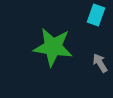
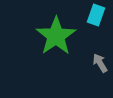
green star: moved 3 px right, 11 px up; rotated 30 degrees clockwise
